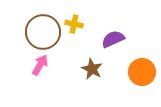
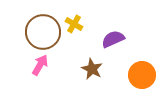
yellow cross: rotated 18 degrees clockwise
orange circle: moved 3 px down
